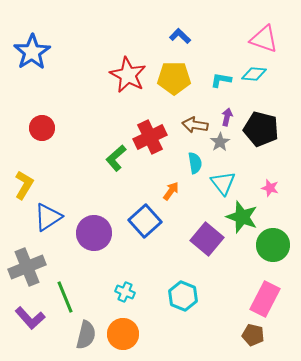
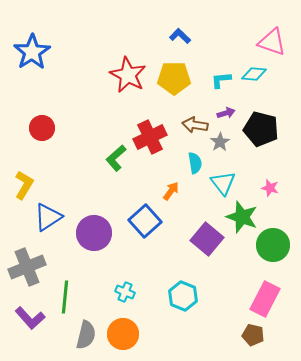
pink triangle: moved 8 px right, 3 px down
cyan L-shape: rotated 15 degrees counterclockwise
purple arrow: moved 1 px left, 4 px up; rotated 60 degrees clockwise
green line: rotated 28 degrees clockwise
